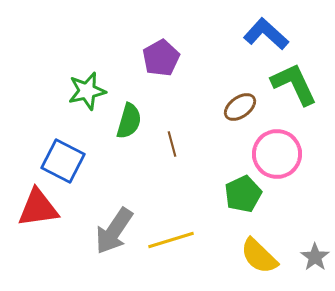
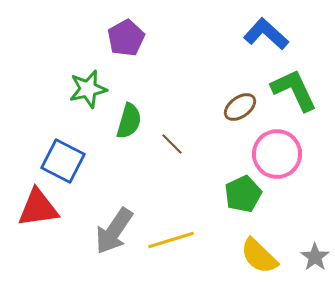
purple pentagon: moved 35 px left, 20 px up
green L-shape: moved 6 px down
green star: moved 1 px right, 2 px up
brown line: rotated 30 degrees counterclockwise
